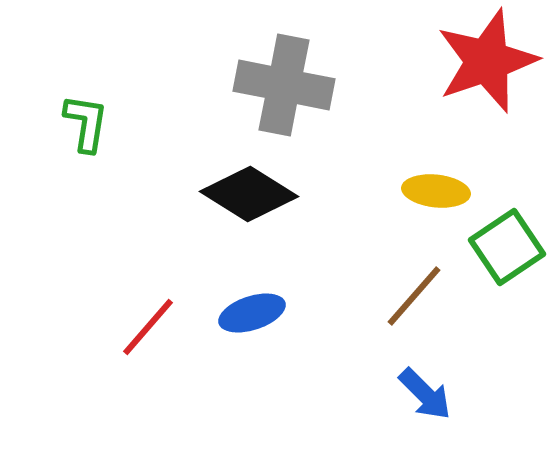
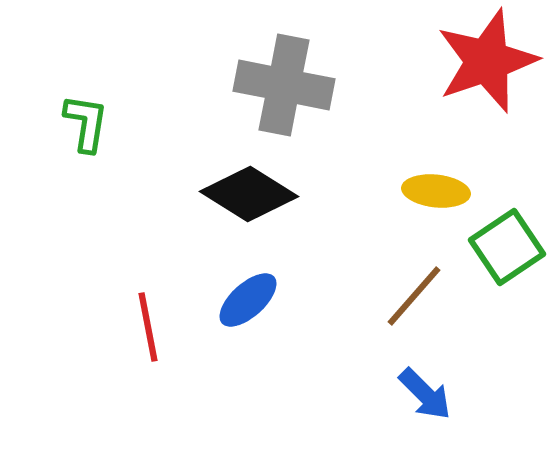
blue ellipse: moved 4 px left, 13 px up; rotated 24 degrees counterclockwise
red line: rotated 52 degrees counterclockwise
